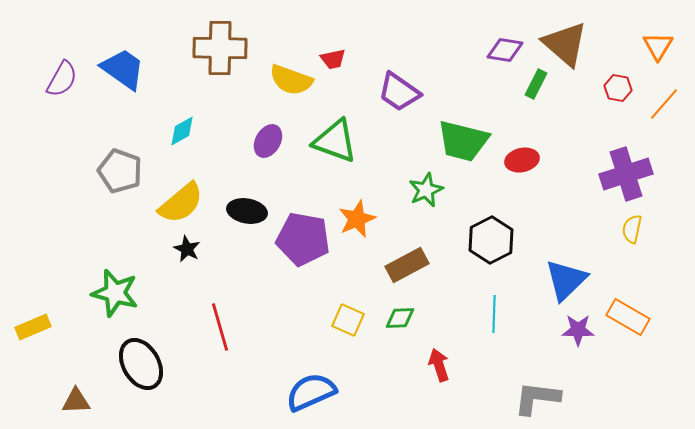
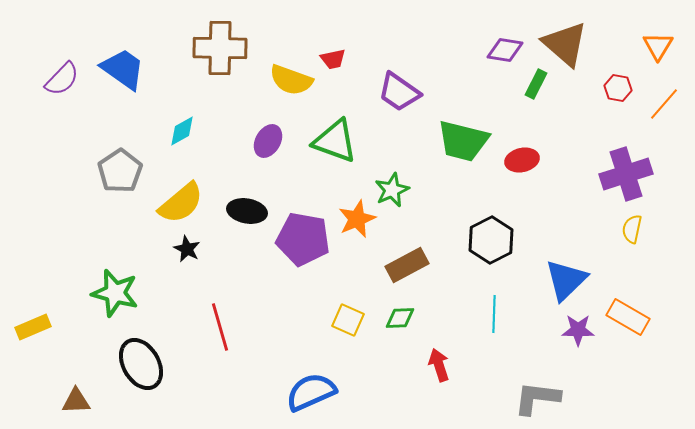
purple semicircle at (62, 79): rotated 15 degrees clockwise
gray pentagon at (120, 171): rotated 18 degrees clockwise
green star at (426, 190): moved 34 px left
